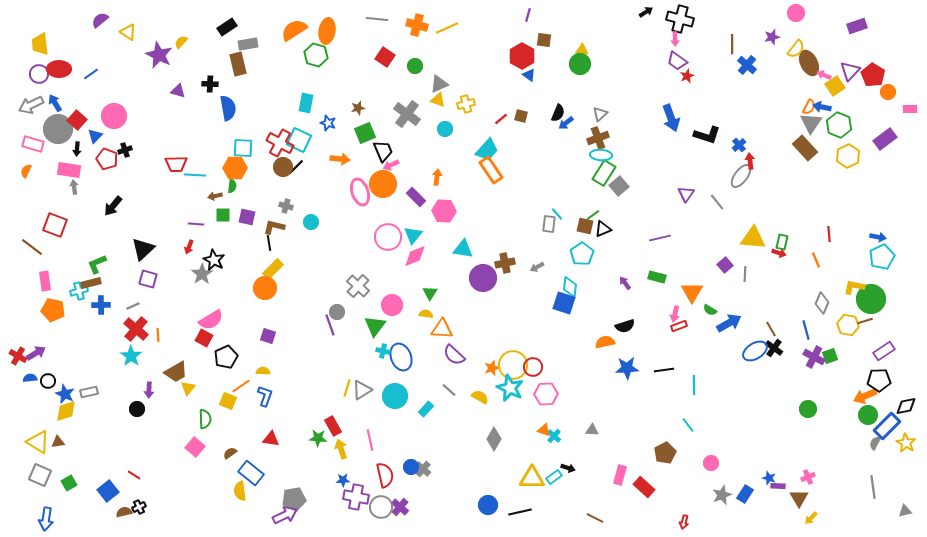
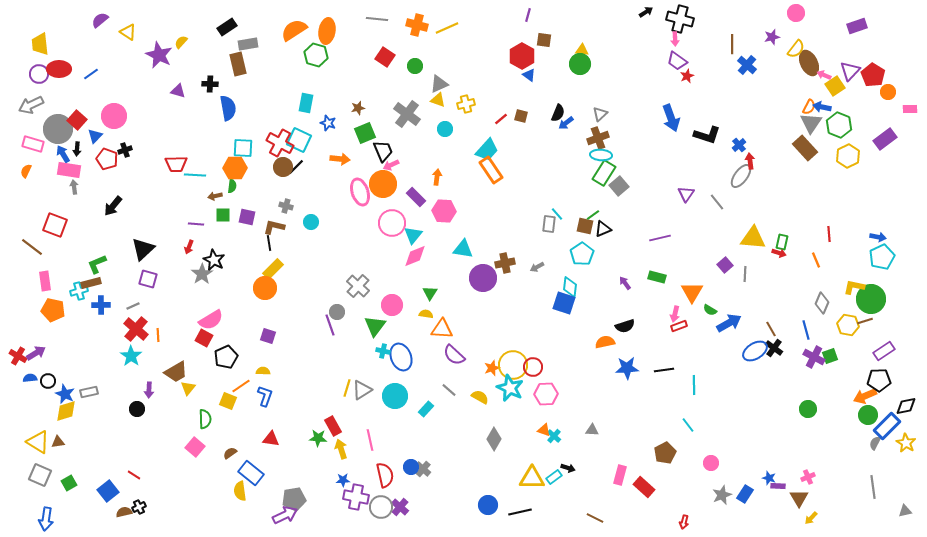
blue arrow at (55, 103): moved 8 px right, 51 px down
pink circle at (388, 237): moved 4 px right, 14 px up
